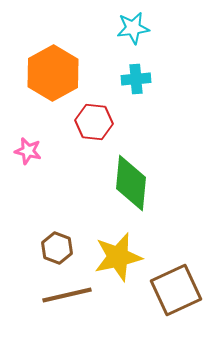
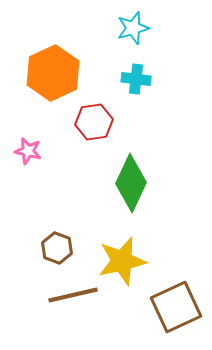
cyan star: rotated 8 degrees counterclockwise
orange hexagon: rotated 4 degrees clockwise
cyan cross: rotated 12 degrees clockwise
red hexagon: rotated 15 degrees counterclockwise
green diamond: rotated 20 degrees clockwise
yellow star: moved 4 px right, 4 px down
brown square: moved 17 px down
brown line: moved 6 px right
